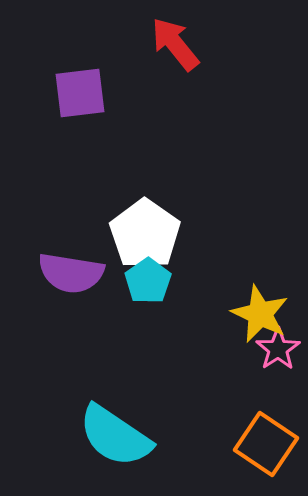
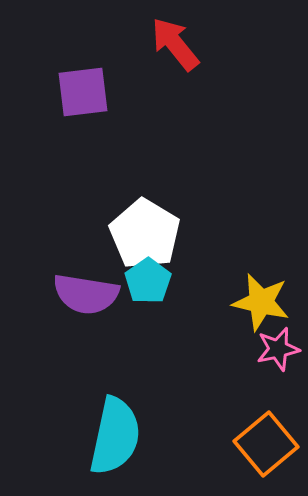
purple square: moved 3 px right, 1 px up
white pentagon: rotated 4 degrees counterclockwise
purple semicircle: moved 15 px right, 21 px down
yellow star: moved 1 px right, 12 px up; rotated 12 degrees counterclockwise
pink star: rotated 21 degrees clockwise
cyan semicircle: rotated 112 degrees counterclockwise
orange square: rotated 16 degrees clockwise
